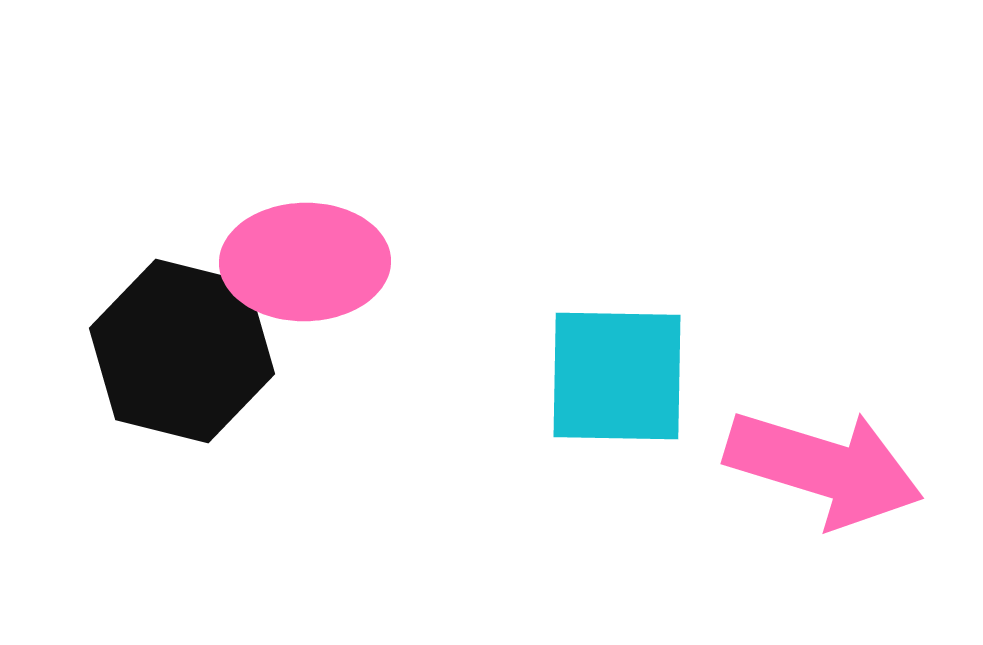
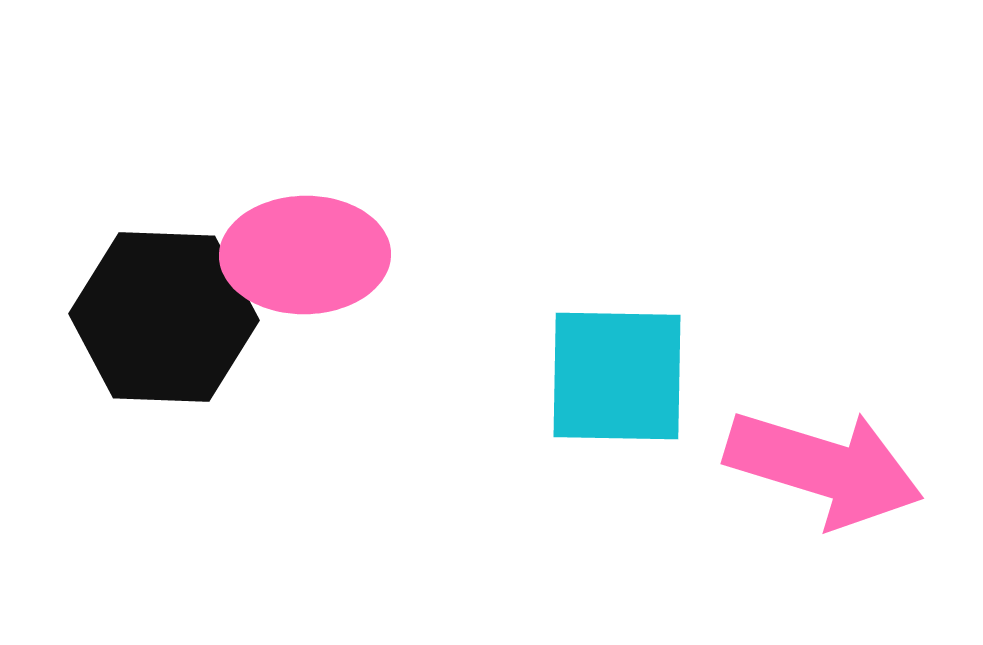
pink ellipse: moved 7 px up
black hexagon: moved 18 px left, 34 px up; rotated 12 degrees counterclockwise
